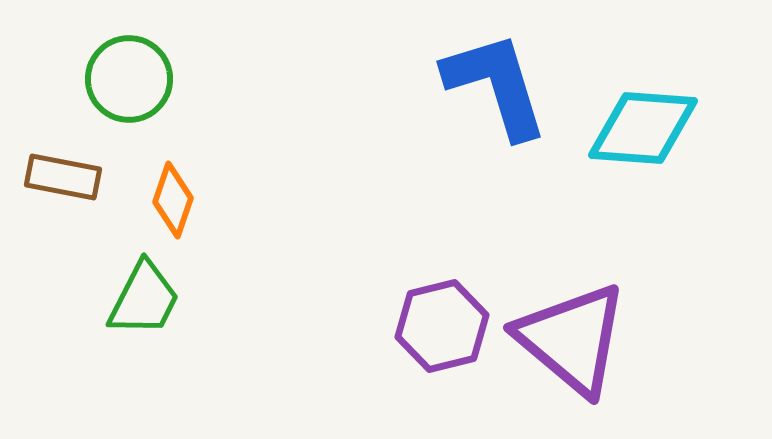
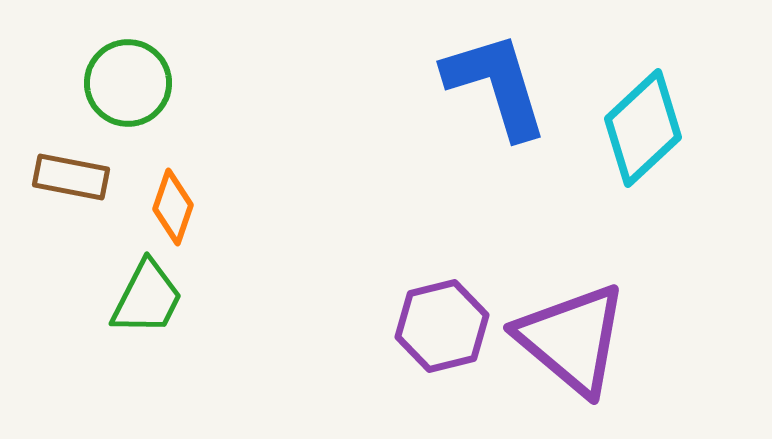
green circle: moved 1 px left, 4 px down
cyan diamond: rotated 47 degrees counterclockwise
brown rectangle: moved 8 px right
orange diamond: moved 7 px down
green trapezoid: moved 3 px right, 1 px up
